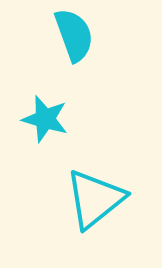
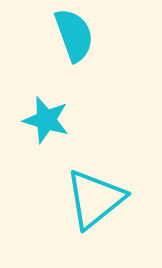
cyan star: moved 1 px right, 1 px down
